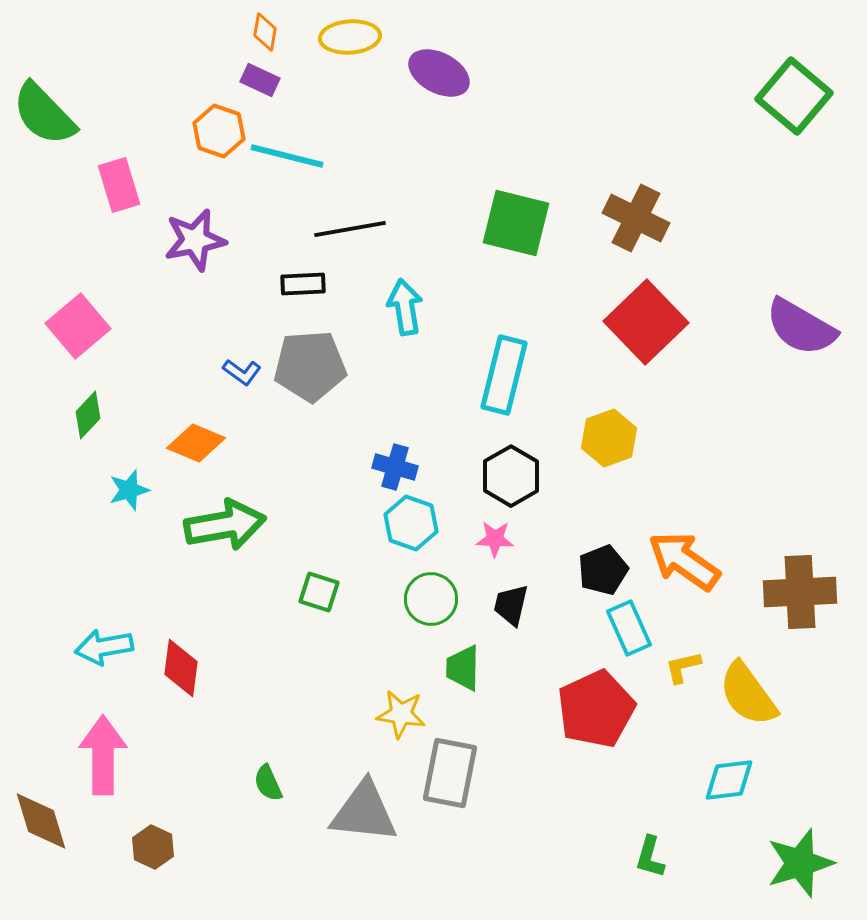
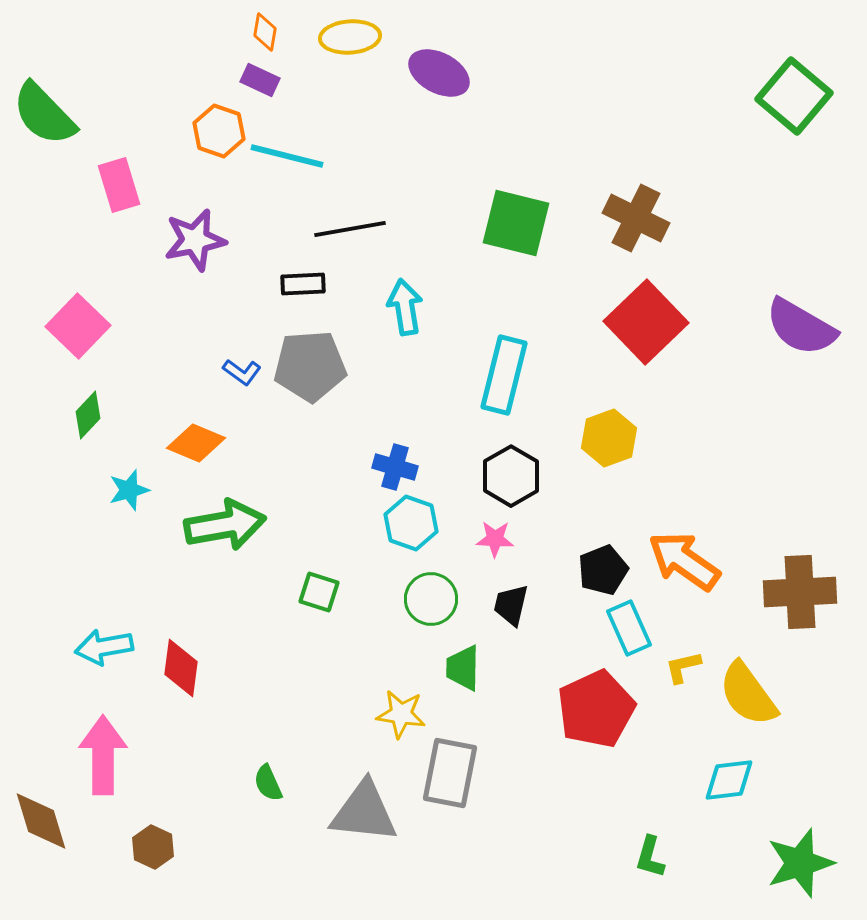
pink square at (78, 326): rotated 6 degrees counterclockwise
